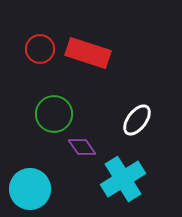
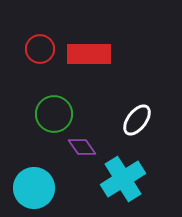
red rectangle: moved 1 px right, 1 px down; rotated 18 degrees counterclockwise
cyan circle: moved 4 px right, 1 px up
